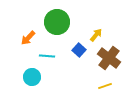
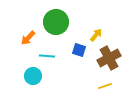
green circle: moved 1 px left
blue square: rotated 24 degrees counterclockwise
brown cross: rotated 25 degrees clockwise
cyan circle: moved 1 px right, 1 px up
